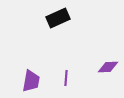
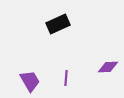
black rectangle: moved 6 px down
purple trapezoid: moved 1 px left; rotated 40 degrees counterclockwise
